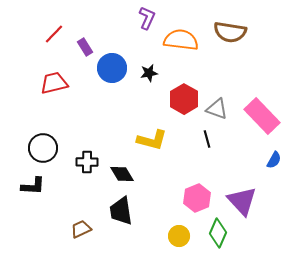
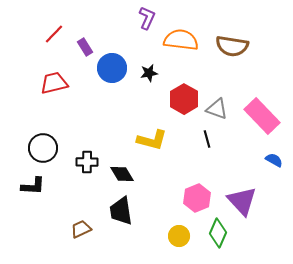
brown semicircle: moved 2 px right, 14 px down
blue semicircle: rotated 90 degrees counterclockwise
